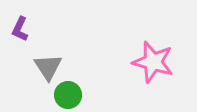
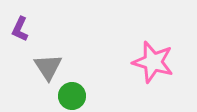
green circle: moved 4 px right, 1 px down
